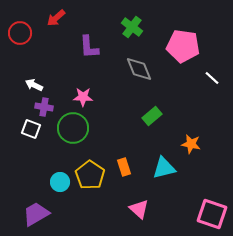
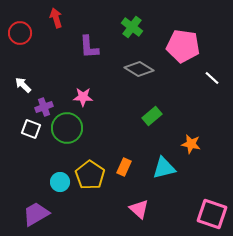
red arrow: rotated 114 degrees clockwise
gray diamond: rotated 36 degrees counterclockwise
white arrow: moved 11 px left; rotated 18 degrees clockwise
purple cross: rotated 30 degrees counterclockwise
green circle: moved 6 px left
orange rectangle: rotated 42 degrees clockwise
